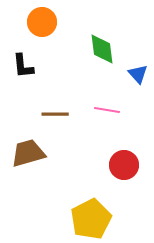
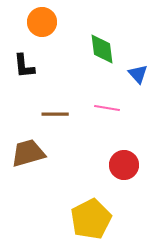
black L-shape: moved 1 px right
pink line: moved 2 px up
